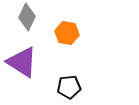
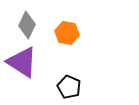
gray diamond: moved 8 px down
black pentagon: rotated 30 degrees clockwise
